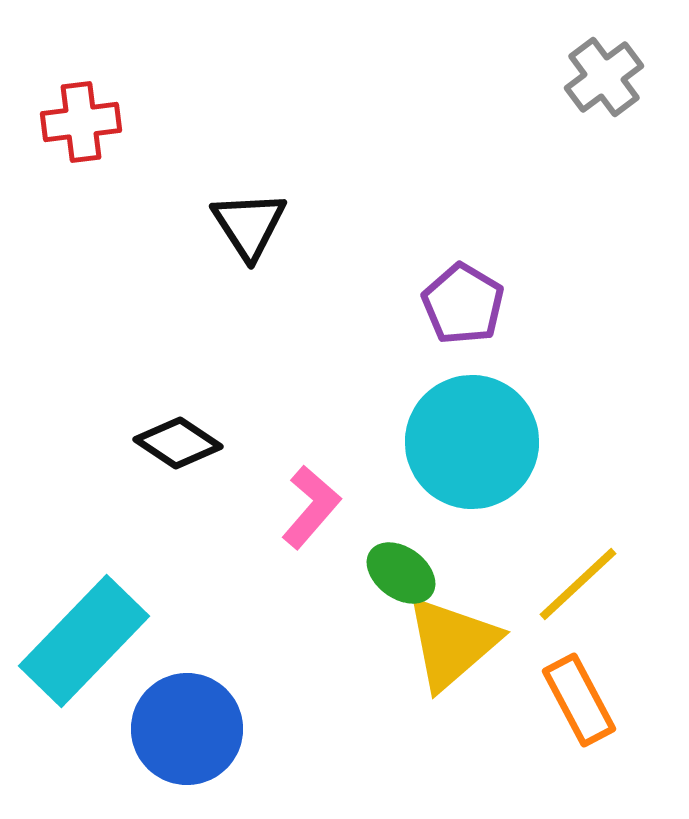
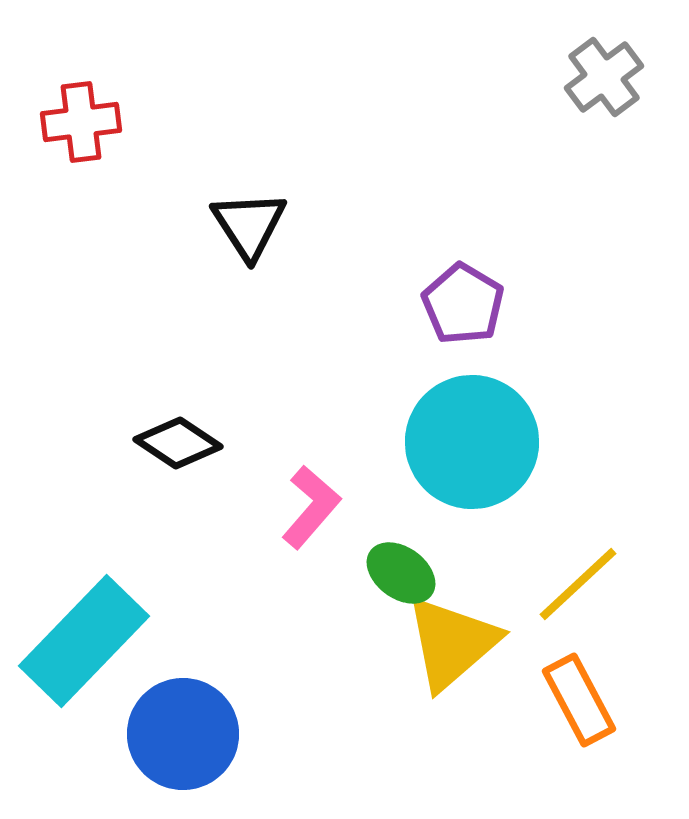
blue circle: moved 4 px left, 5 px down
